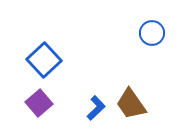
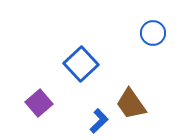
blue circle: moved 1 px right
blue square: moved 37 px right, 4 px down
blue L-shape: moved 3 px right, 13 px down
